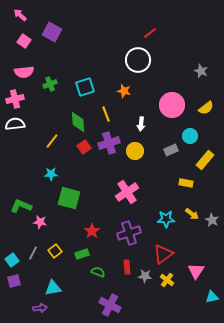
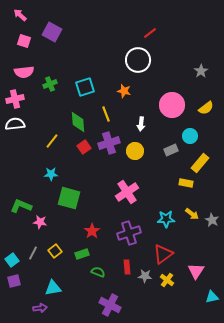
pink square at (24, 41): rotated 16 degrees counterclockwise
gray star at (201, 71): rotated 16 degrees clockwise
yellow rectangle at (205, 160): moved 5 px left, 3 px down
